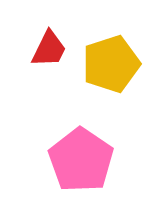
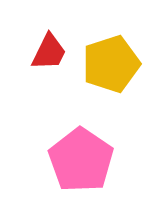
red trapezoid: moved 3 px down
